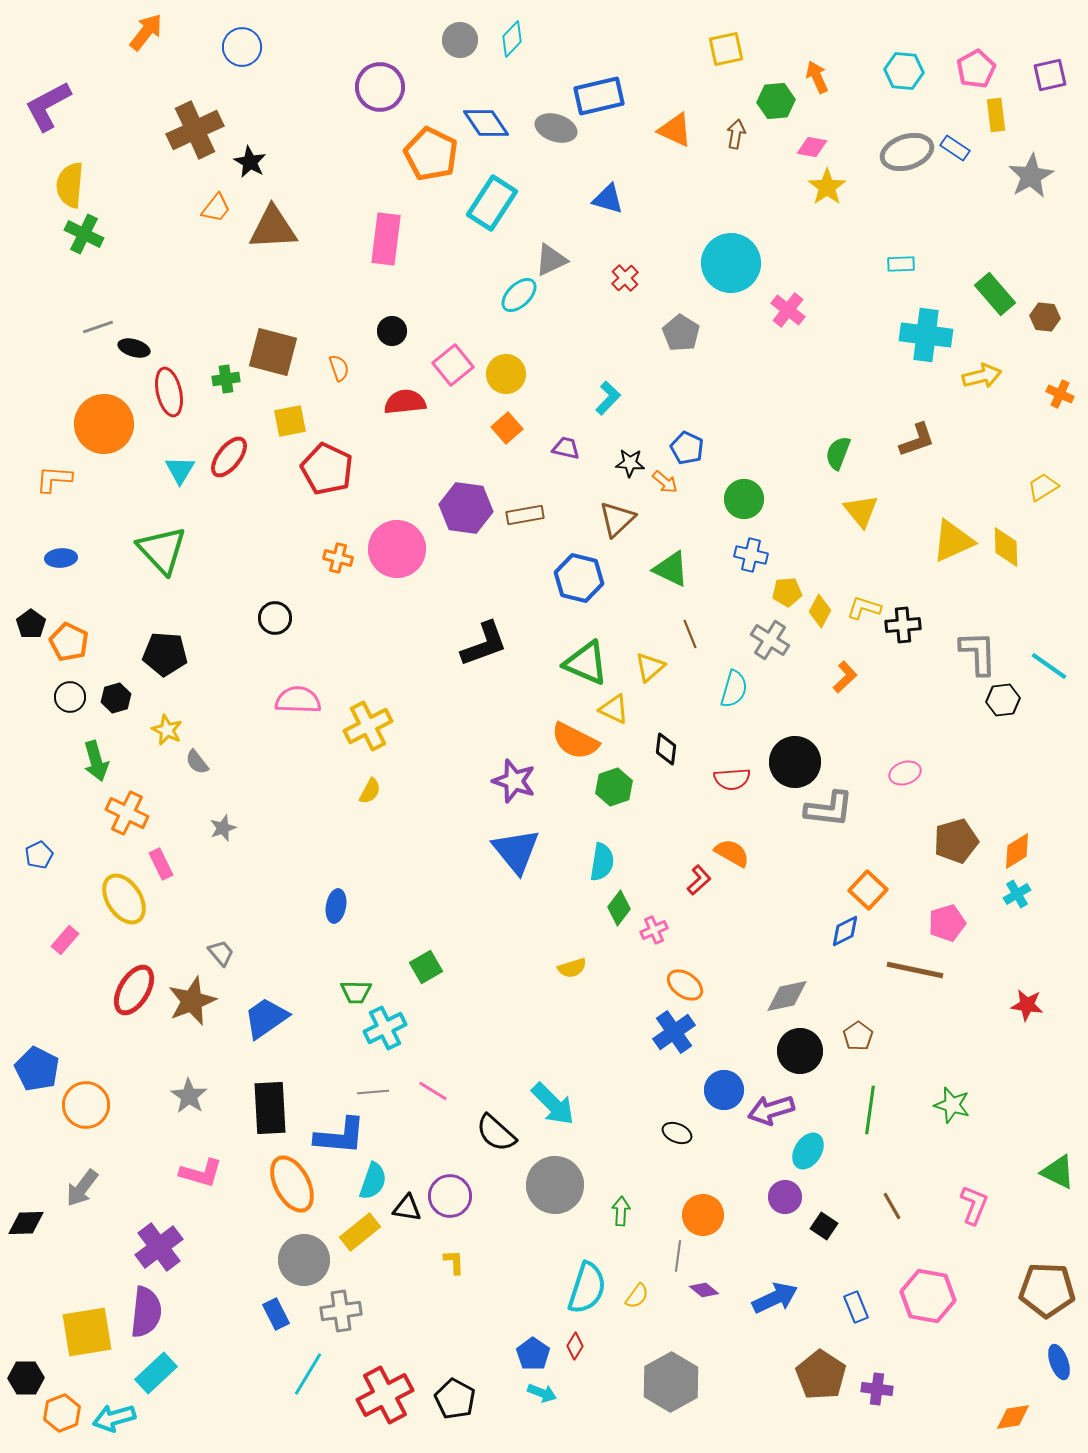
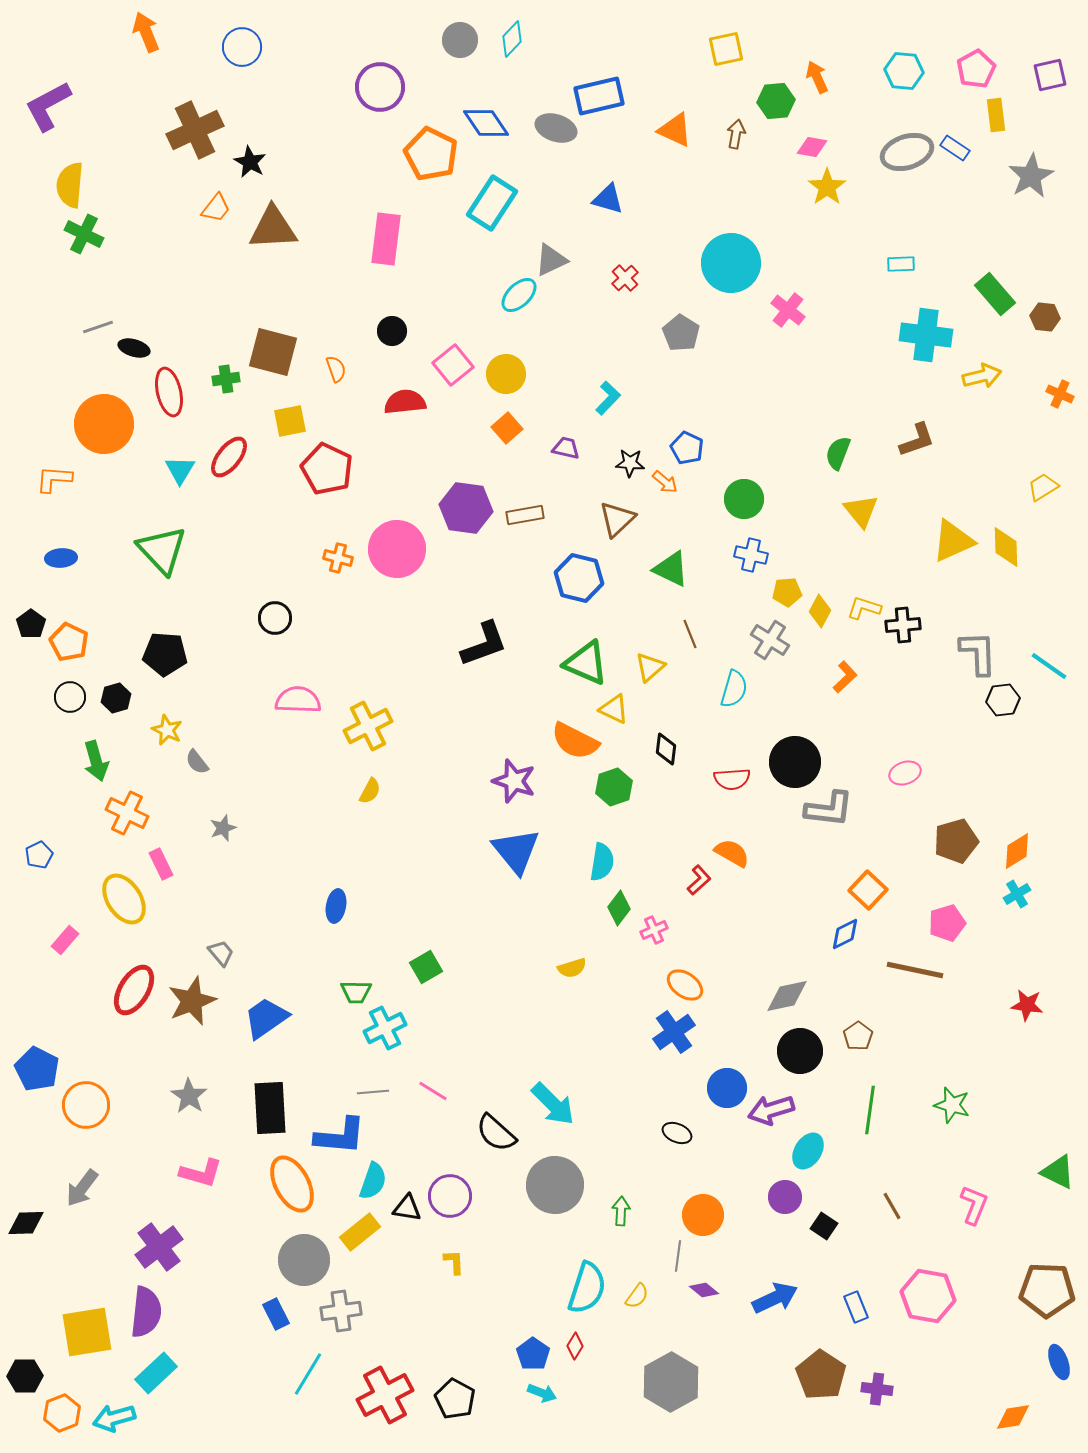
orange arrow at (146, 32): rotated 60 degrees counterclockwise
orange semicircle at (339, 368): moved 3 px left, 1 px down
blue diamond at (845, 931): moved 3 px down
blue circle at (724, 1090): moved 3 px right, 2 px up
black hexagon at (26, 1378): moved 1 px left, 2 px up
